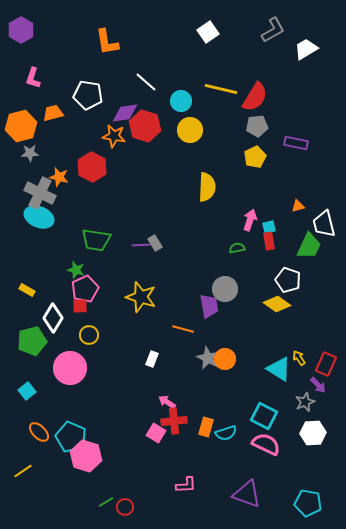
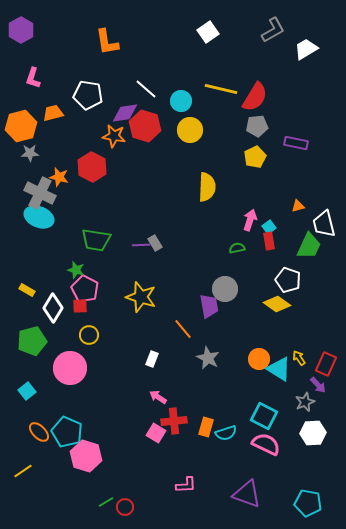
white line at (146, 82): moved 7 px down
cyan square at (269, 227): rotated 24 degrees counterclockwise
pink pentagon at (85, 289): rotated 20 degrees counterclockwise
white diamond at (53, 318): moved 10 px up
orange line at (183, 329): rotated 35 degrees clockwise
orange circle at (225, 359): moved 34 px right
pink arrow at (167, 402): moved 9 px left, 5 px up
cyan pentagon at (71, 437): moved 4 px left, 5 px up
